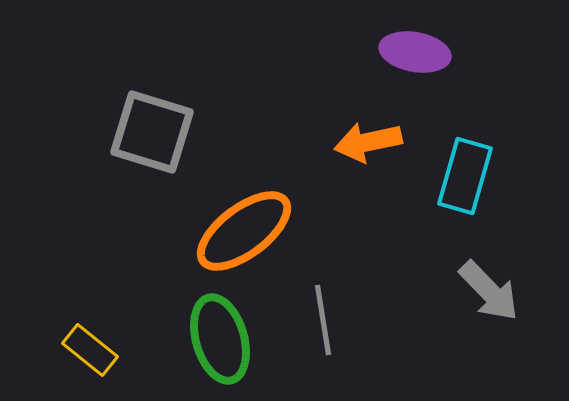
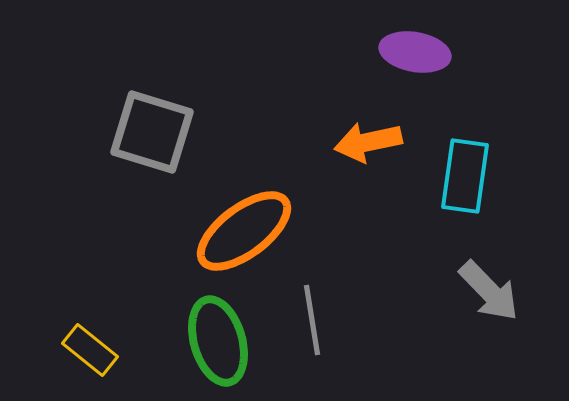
cyan rectangle: rotated 8 degrees counterclockwise
gray line: moved 11 px left
green ellipse: moved 2 px left, 2 px down
